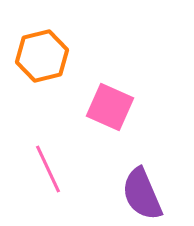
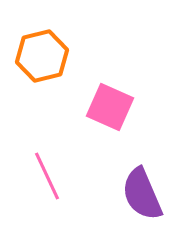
pink line: moved 1 px left, 7 px down
